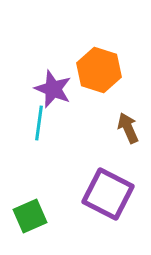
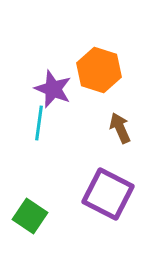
brown arrow: moved 8 px left
green square: rotated 32 degrees counterclockwise
